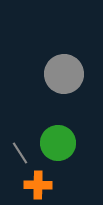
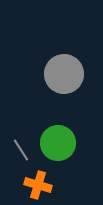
gray line: moved 1 px right, 3 px up
orange cross: rotated 16 degrees clockwise
